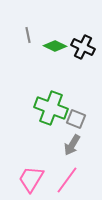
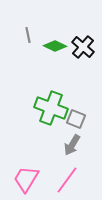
black cross: rotated 15 degrees clockwise
pink trapezoid: moved 5 px left
